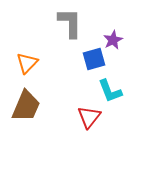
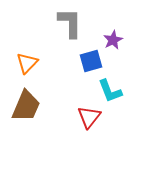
blue square: moved 3 px left, 2 px down
